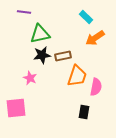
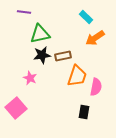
pink square: rotated 35 degrees counterclockwise
